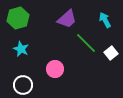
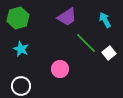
purple trapezoid: moved 2 px up; rotated 10 degrees clockwise
white square: moved 2 px left
pink circle: moved 5 px right
white circle: moved 2 px left, 1 px down
